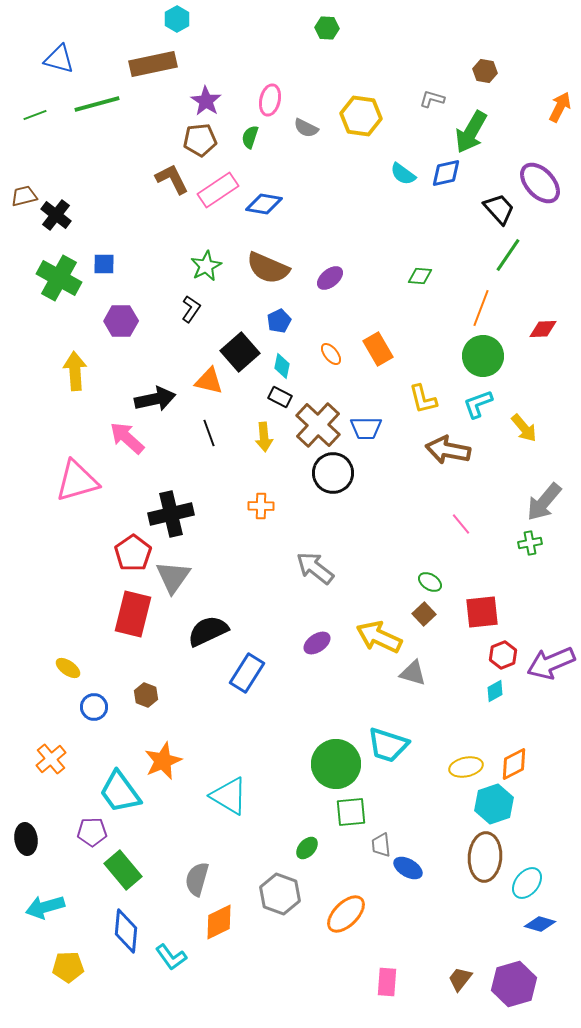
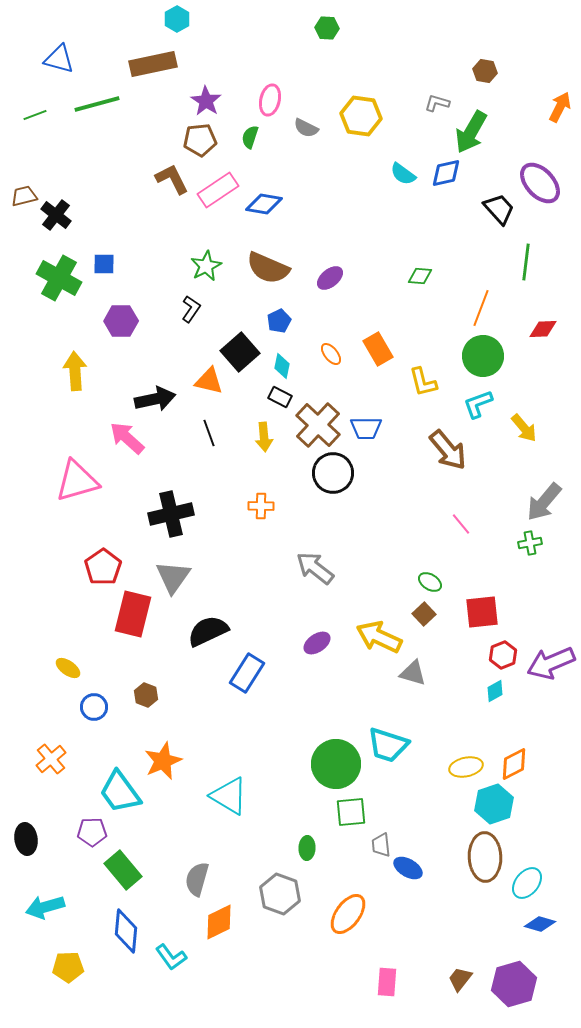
gray L-shape at (432, 99): moved 5 px right, 4 px down
green line at (508, 255): moved 18 px right, 7 px down; rotated 27 degrees counterclockwise
yellow L-shape at (423, 399): moved 17 px up
brown arrow at (448, 450): rotated 141 degrees counterclockwise
red pentagon at (133, 553): moved 30 px left, 14 px down
green ellipse at (307, 848): rotated 40 degrees counterclockwise
brown ellipse at (485, 857): rotated 6 degrees counterclockwise
orange ellipse at (346, 914): moved 2 px right; rotated 9 degrees counterclockwise
